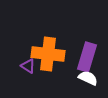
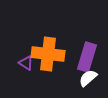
purple triangle: moved 2 px left, 3 px up
white semicircle: rotated 66 degrees counterclockwise
